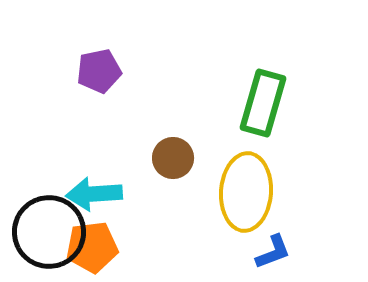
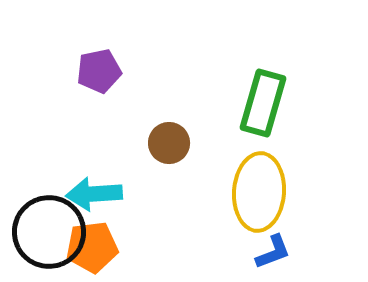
brown circle: moved 4 px left, 15 px up
yellow ellipse: moved 13 px right
